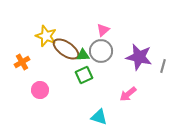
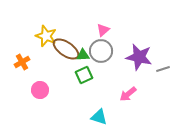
gray line: moved 3 px down; rotated 56 degrees clockwise
